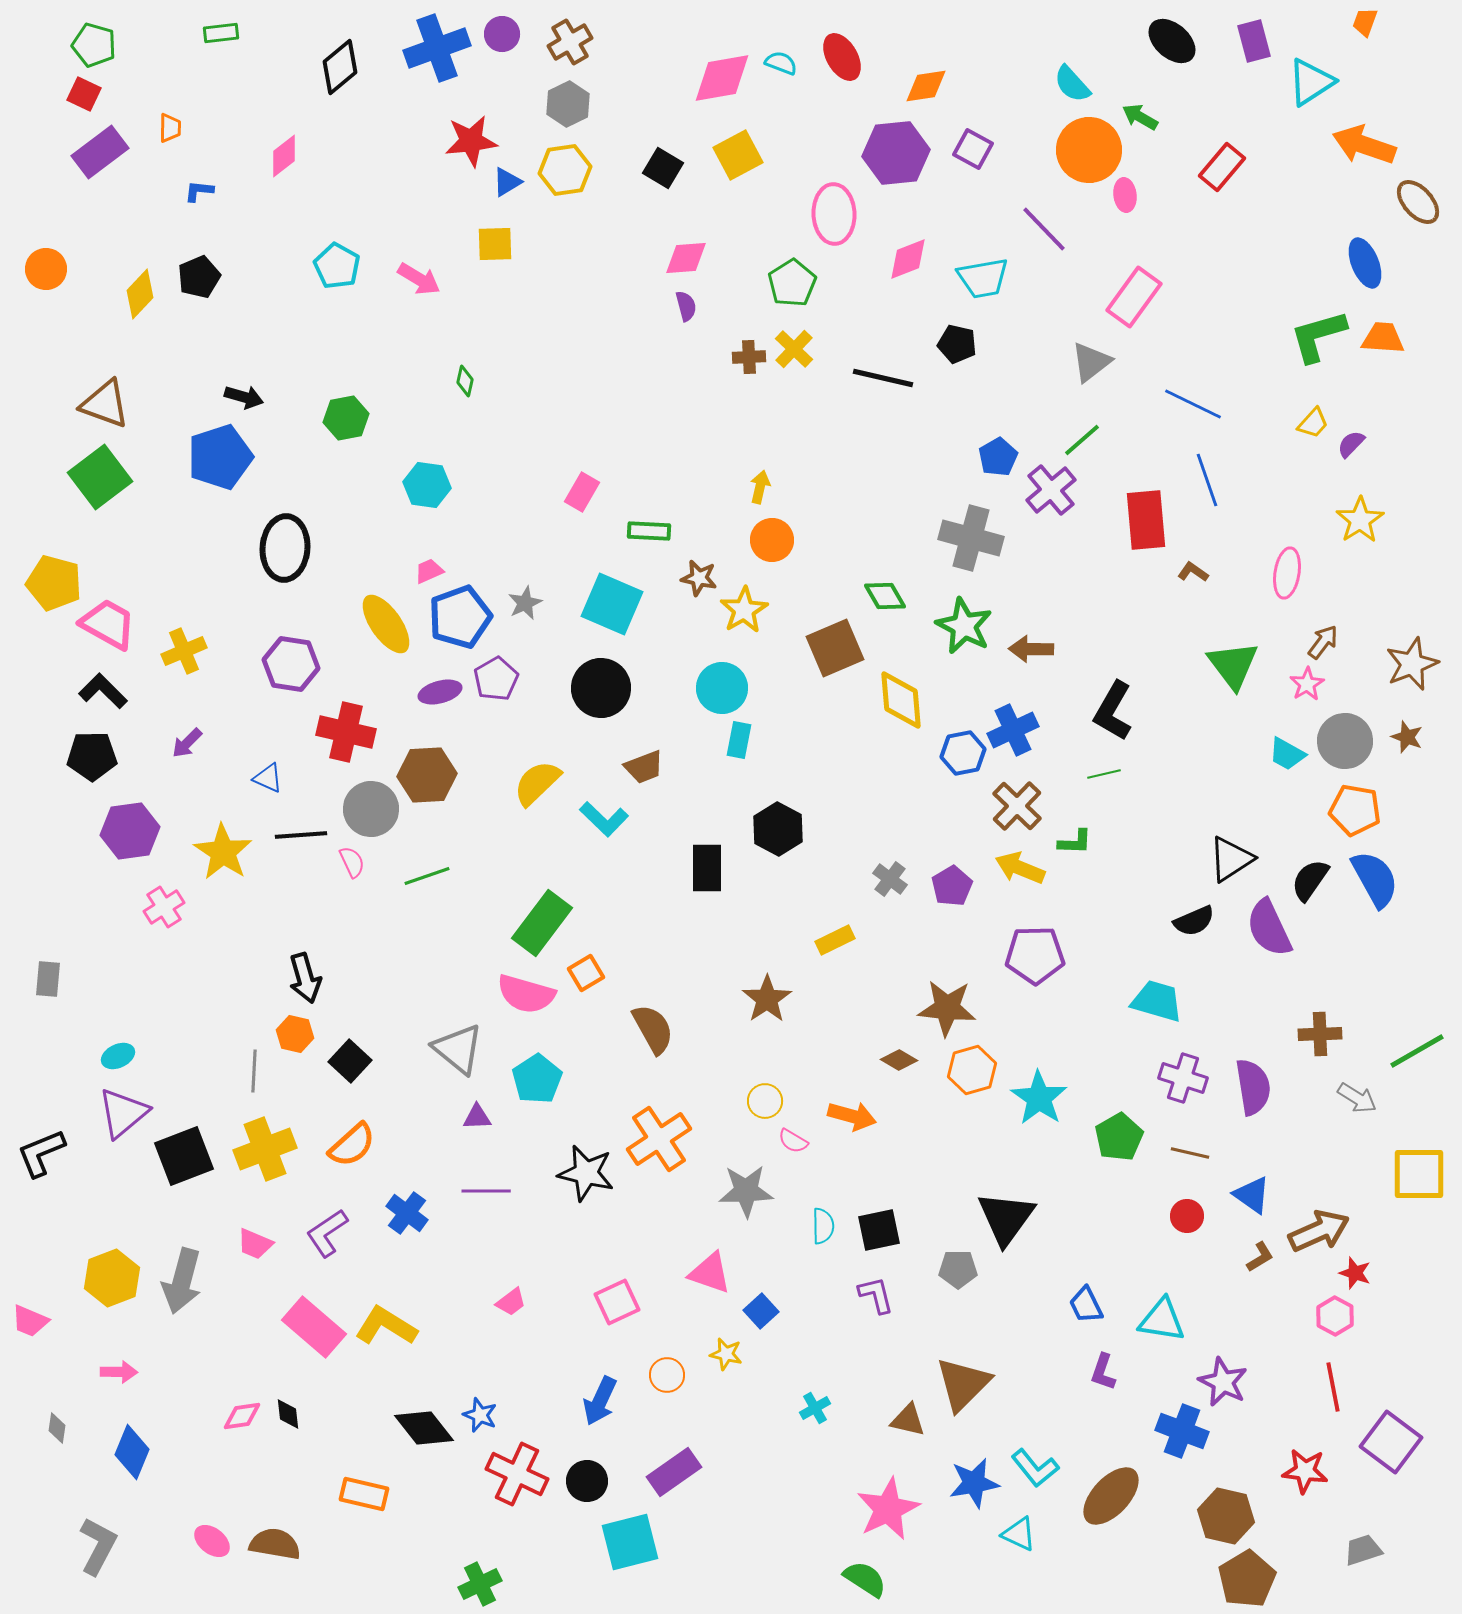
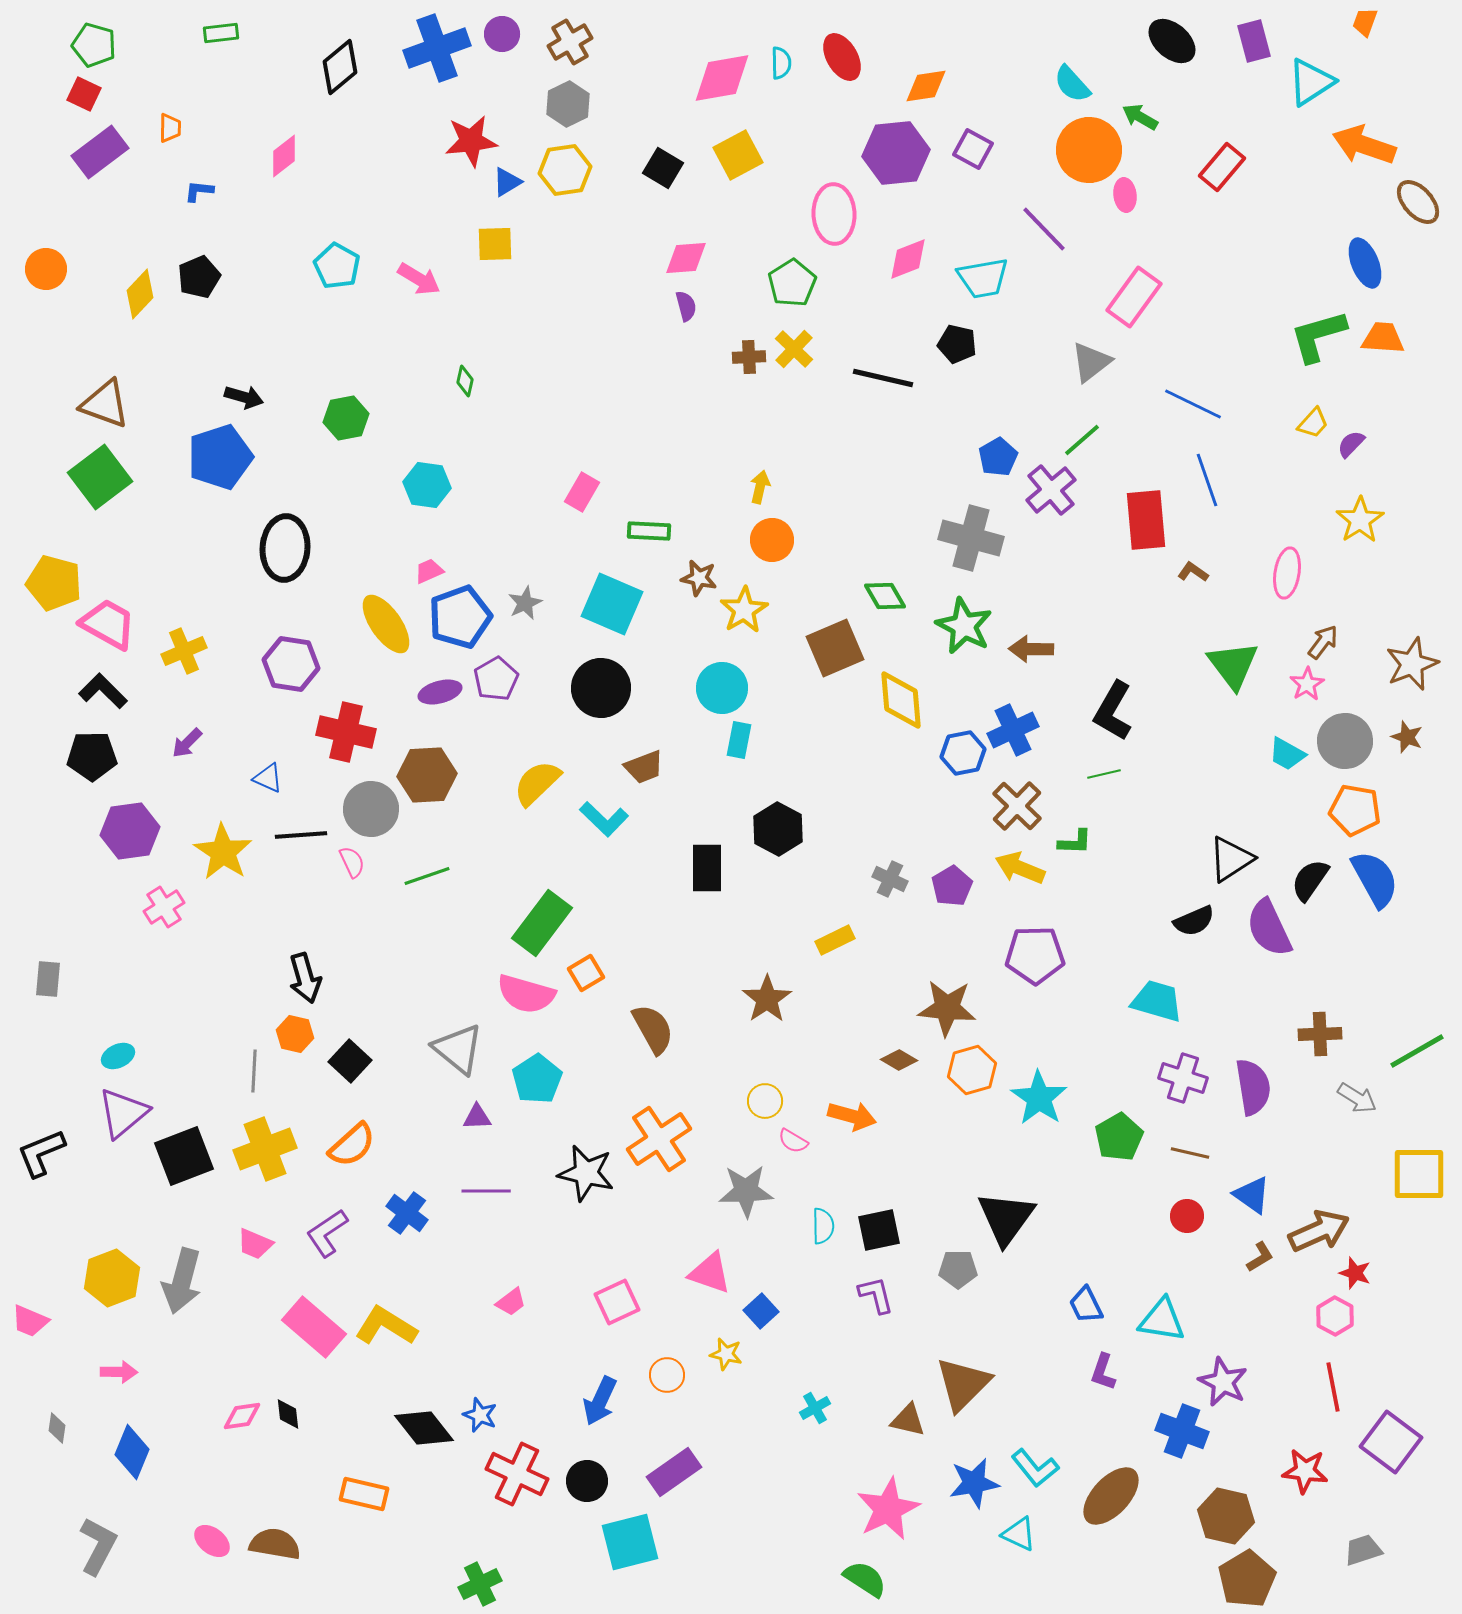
cyan semicircle at (781, 63): rotated 68 degrees clockwise
gray cross at (890, 879): rotated 12 degrees counterclockwise
